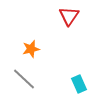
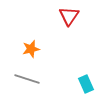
gray line: moved 3 px right; rotated 25 degrees counterclockwise
cyan rectangle: moved 7 px right
